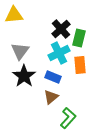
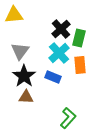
cyan cross: rotated 15 degrees counterclockwise
brown triangle: moved 25 px left; rotated 42 degrees clockwise
